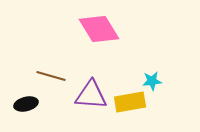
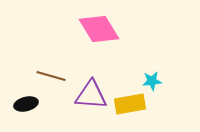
yellow rectangle: moved 2 px down
